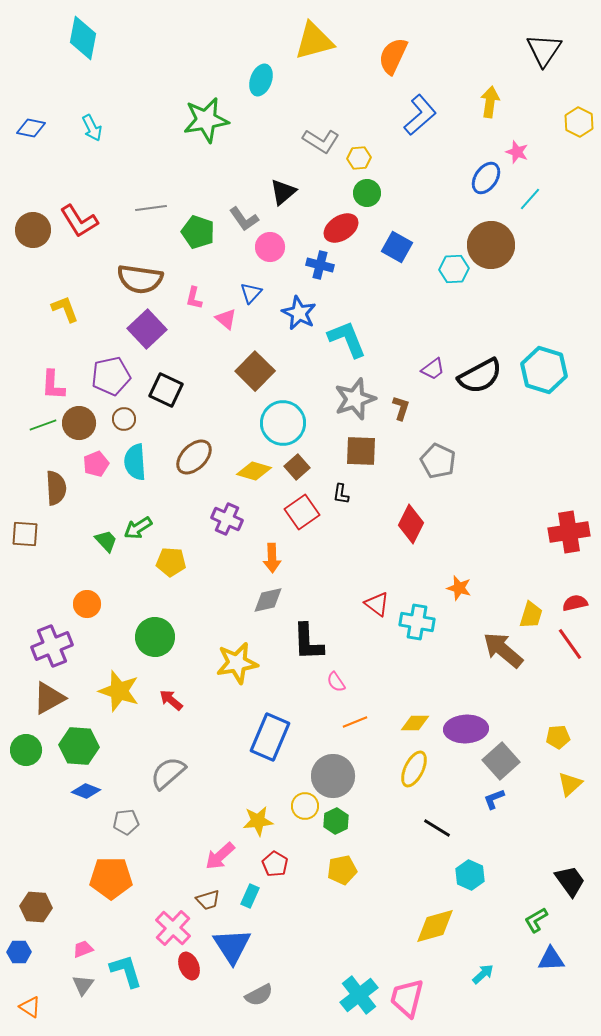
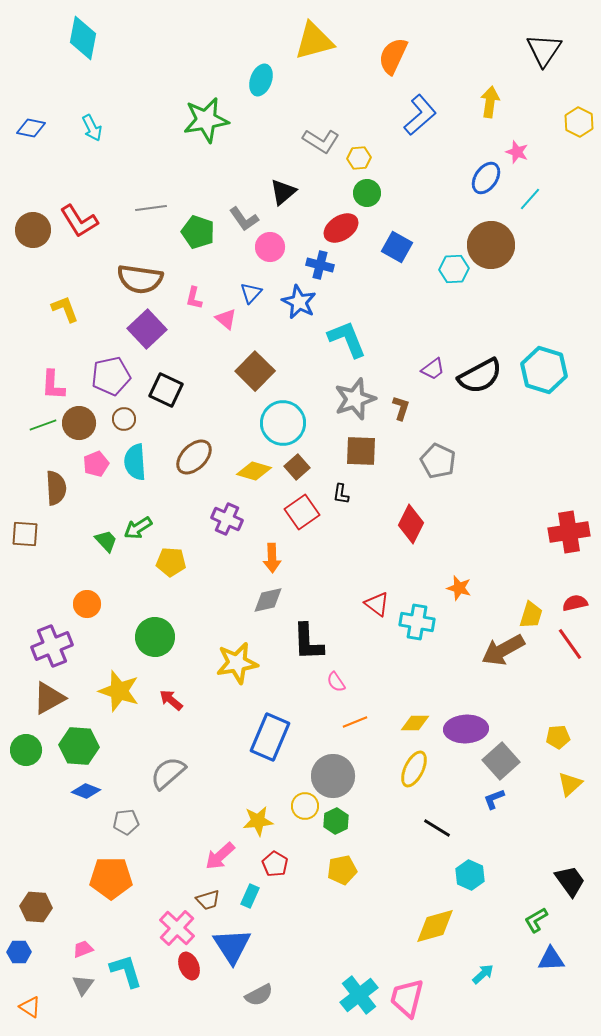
blue star at (299, 313): moved 11 px up
brown arrow at (503, 650): rotated 69 degrees counterclockwise
pink cross at (173, 928): moved 4 px right
